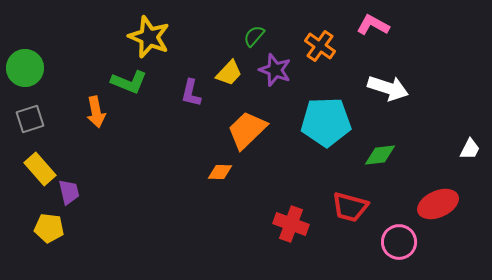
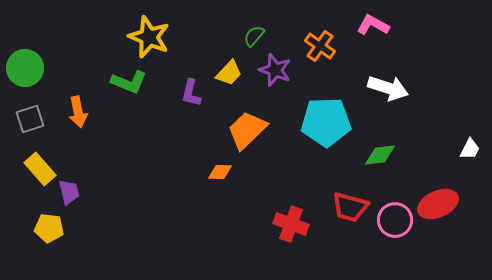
orange arrow: moved 18 px left
pink circle: moved 4 px left, 22 px up
